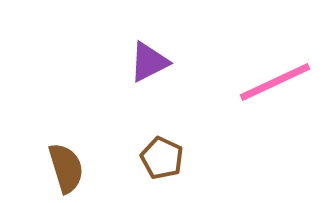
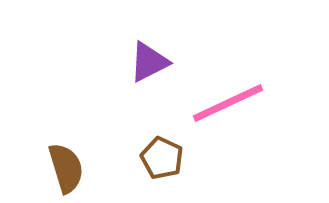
pink line: moved 47 px left, 21 px down
